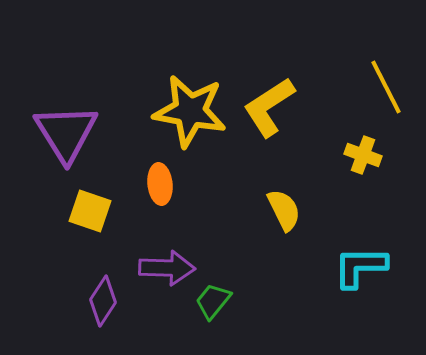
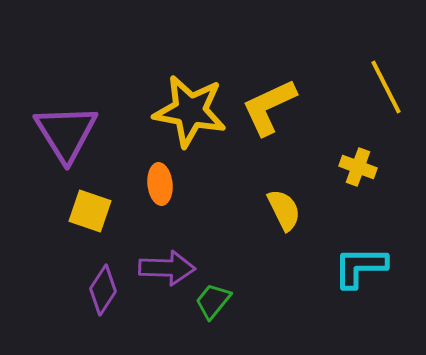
yellow L-shape: rotated 8 degrees clockwise
yellow cross: moved 5 px left, 12 px down
purple diamond: moved 11 px up
